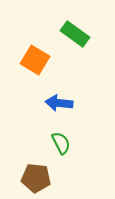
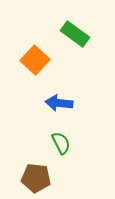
orange square: rotated 12 degrees clockwise
